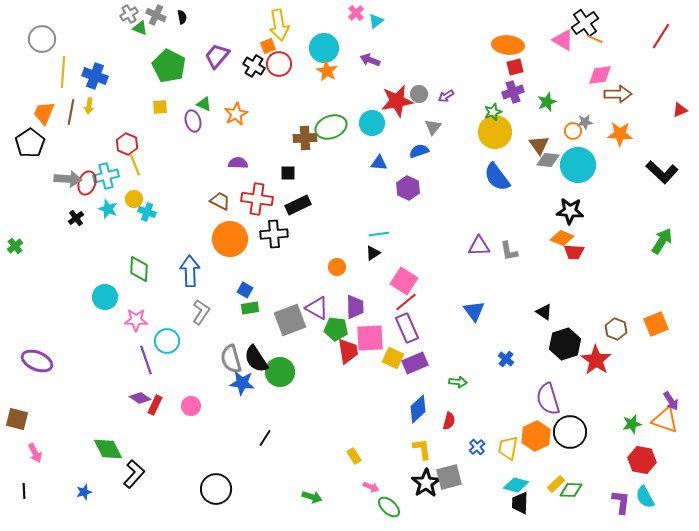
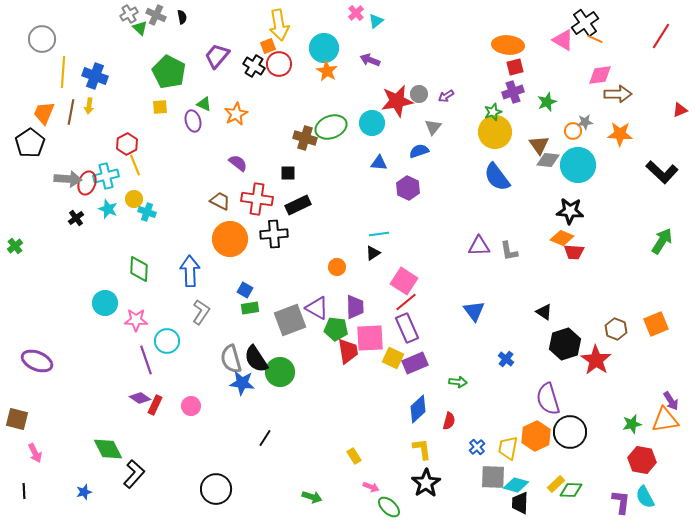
green triangle at (140, 28): rotated 21 degrees clockwise
green pentagon at (169, 66): moved 6 px down
brown cross at (305, 138): rotated 20 degrees clockwise
red hexagon at (127, 144): rotated 10 degrees clockwise
purple semicircle at (238, 163): rotated 36 degrees clockwise
cyan circle at (105, 297): moved 6 px down
orange triangle at (665, 420): rotated 28 degrees counterclockwise
gray square at (449, 477): moved 44 px right; rotated 16 degrees clockwise
